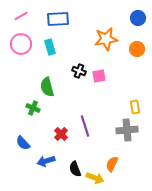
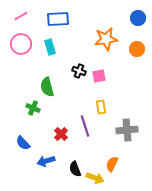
yellow rectangle: moved 34 px left
